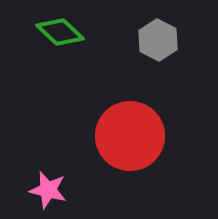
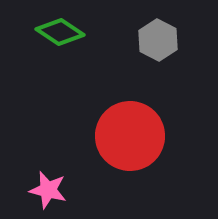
green diamond: rotated 9 degrees counterclockwise
